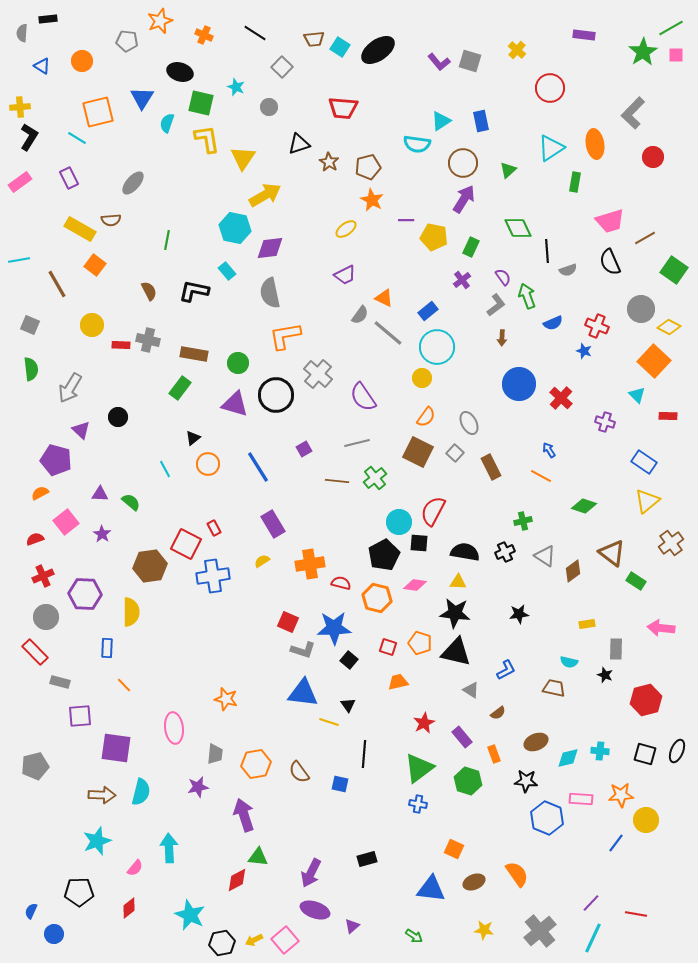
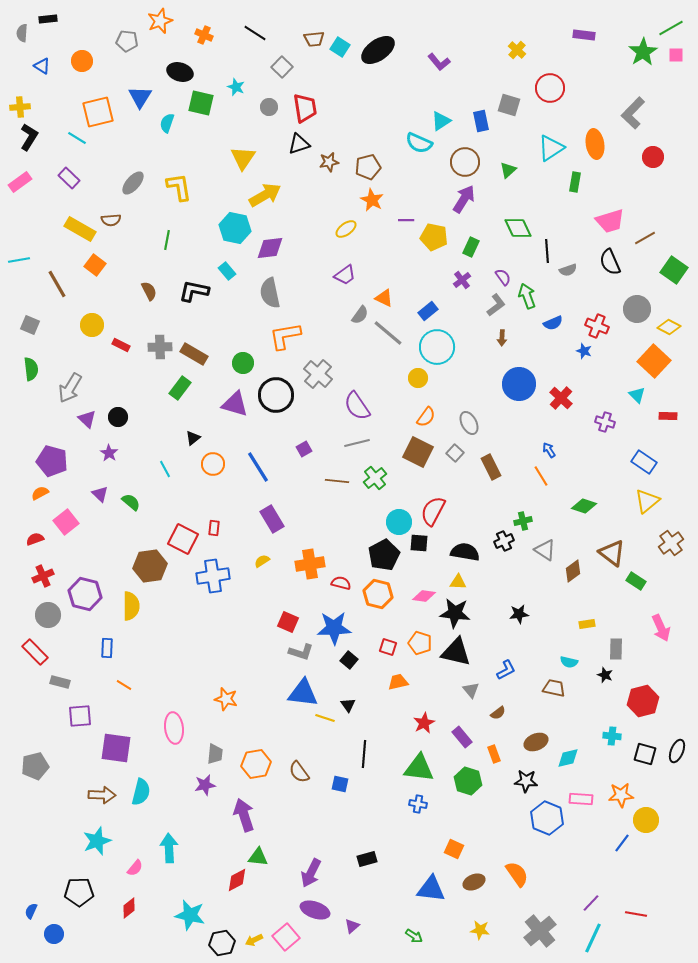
gray square at (470, 61): moved 39 px right, 44 px down
blue triangle at (142, 98): moved 2 px left, 1 px up
red trapezoid at (343, 108): moved 38 px left; rotated 104 degrees counterclockwise
yellow L-shape at (207, 139): moved 28 px left, 48 px down
cyan semicircle at (417, 144): moved 2 px right, 1 px up; rotated 16 degrees clockwise
brown star at (329, 162): rotated 30 degrees clockwise
brown circle at (463, 163): moved 2 px right, 1 px up
purple rectangle at (69, 178): rotated 20 degrees counterclockwise
purple trapezoid at (345, 275): rotated 10 degrees counterclockwise
gray circle at (641, 309): moved 4 px left
gray cross at (148, 340): moved 12 px right, 7 px down; rotated 15 degrees counterclockwise
red rectangle at (121, 345): rotated 24 degrees clockwise
brown rectangle at (194, 354): rotated 20 degrees clockwise
green circle at (238, 363): moved 5 px right
yellow circle at (422, 378): moved 4 px left
purple semicircle at (363, 397): moved 6 px left, 9 px down
purple triangle at (81, 430): moved 6 px right, 11 px up
purple pentagon at (56, 460): moved 4 px left, 1 px down
orange circle at (208, 464): moved 5 px right
orange line at (541, 476): rotated 30 degrees clockwise
purple triangle at (100, 494): rotated 42 degrees clockwise
purple rectangle at (273, 524): moved 1 px left, 5 px up
red rectangle at (214, 528): rotated 35 degrees clockwise
purple star at (102, 534): moved 7 px right, 81 px up
red square at (186, 544): moved 3 px left, 5 px up
black cross at (505, 552): moved 1 px left, 11 px up
gray triangle at (545, 556): moved 6 px up
pink diamond at (415, 585): moved 9 px right, 11 px down
purple hexagon at (85, 594): rotated 12 degrees clockwise
orange hexagon at (377, 598): moved 1 px right, 4 px up
yellow semicircle at (131, 612): moved 6 px up
gray circle at (46, 617): moved 2 px right, 2 px up
pink arrow at (661, 628): rotated 120 degrees counterclockwise
gray L-shape at (303, 650): moved 2 px left, 2 px down
orange line at (124, 685): rotated 14 degrees counterclockwise
gray triangle at (471, 690): rotated 18 degrees clockwise
red hexagon at (646, 700): moved 3 px left, 1 px down
yellow line at (329, 722): moved 4 px left, 4 px up
cyan cross at (600, 751): moved 12 px right, 15 px up
green triangle at (419, 768): rotated 44 degrees clockwise
purple star at (198, 787): moved 7 px right, 2 px up
blue line at (616, 843): moved 6 px right
cyan star at (190, 915): rotated 12 degrees counterclockwise
yellow star at (484, 930): moved 4 px left
pink square at (285, 940): moved 1 px right, 3 px up
